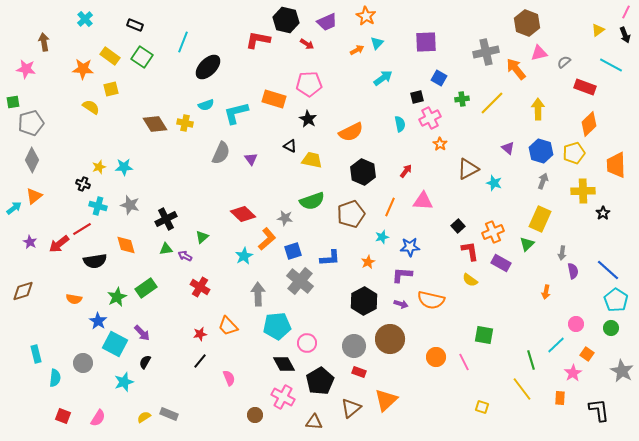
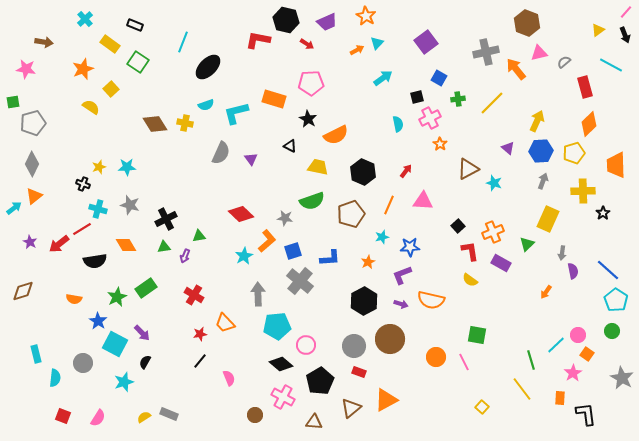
pink line at (626, 12): rotated 16 degrees clockwise
brown arrow at (44, 42): rotated 108 degrees clockwise
purple square at (426, 42): rotated 35 degrees counterclockwise
yellow rectangle at (110, 56): moved 12 px up
green square at (142, 57): moved 4 px left, 5 px down
orange star at (83, 69): rotated 25 degrees counterclockwise
pink pentagon at (309, 84): moved 2 px right, 1 px up
red rectangle at (585, 87): rotated 55 degrees clockwise
yellow square at (111, 89): rotated 28 degrees counterclockwise
green cross at (462, 99): moved 4 px left
yellow arrow at (538, 109): moved 1 px left, 12 px down; rotated 25 degrees clockwise
gray pentagon at (31, 123): moved 2 px right
cyan semicircle at (400, 124): moved 2 px left
orange semicircle at (351, 132): moved 15 px left, 3 px down
blue hexagon at (541, 151): rotated 20 degrees counterclockwise
gray diamond at (32, 160): moved 4 px down
yellow trapezoid at (312, 160): moved 6 px right, 7 px down
cyan star at (124, 167): moved 3 px right
cyan cross at (98, 206): moved 3 px down
orange line at (390, 207): moved 1 px left, 2 px up
red diamond at (243, 214): moved 2 px left
yellow rectangle at (540, 219): moved 8 px right
green triangle at (202, 237): moved 3 px left, 1 px up; rotated 32 degrees clockwise
orange L-shape at (267, 239): moved 2 px down
orange diamond at (126, 245): rotated 15 degrees counterclockwise
green triangle at (166, 249): moved 2 px left, 2 px up
purple arrow at (185, 256): rotated 96 degrees counterclockwise
purple L-shape at (402, 275): rotated 25 degrees counterclockwise
red cross at (200, 287): moved 6 px left, 8 px down
orange arrow at (546, 292): rotated 24 degrees clockwise
pink circle at (576, 324): moved 2 px right, 11 px down
orange trapezoid at (228, 326): moved 3 px left, 3 px up
green circle at (611, 328): moved 1 px right, 3 px down
green square at (484, 335): moved 7 px left
pink circle at (307, 343): moved 1 px left, 2 px down
black diamond at (284, 364): moved 3 px left; rotated 20 degrees counterclockwise
gray star at (622, 371): moved 7 px down
orange triangle at (386, 400): rotated 15 degrees clockwise
yellow square at (482, 407): rotated 24 degrees clockwise
black L-shape at (599, 410): moved 13 px left, 4 px down
